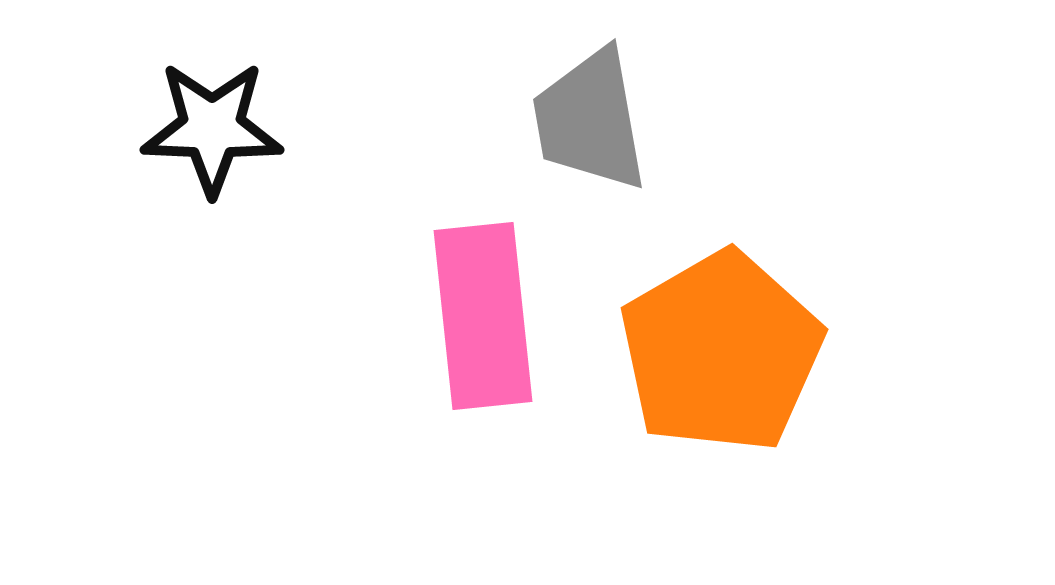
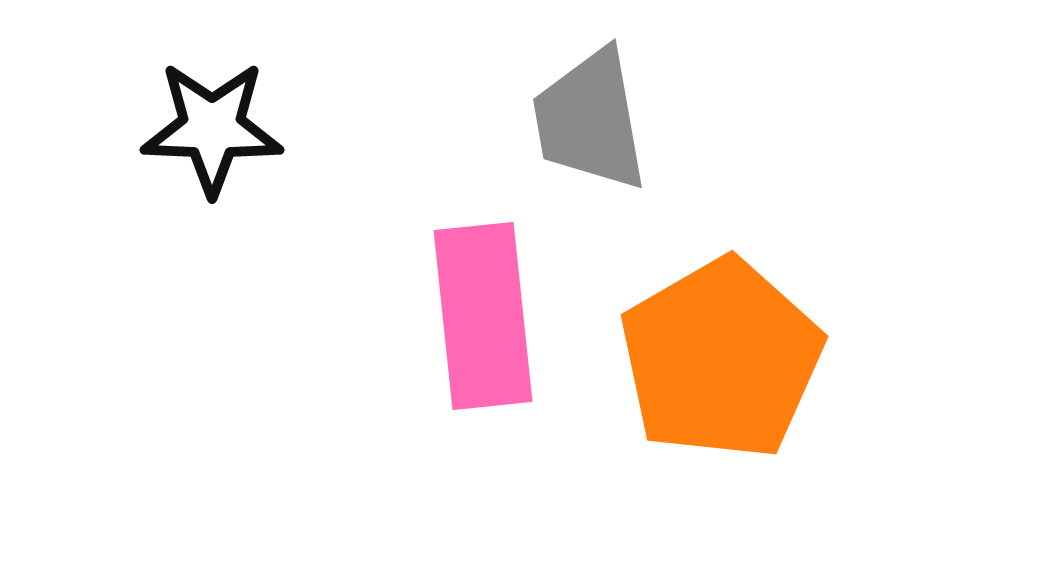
orange pentagon: moved 7 px down
